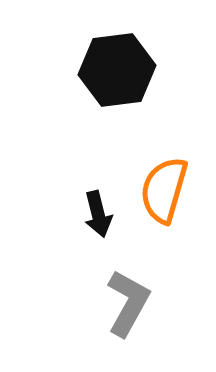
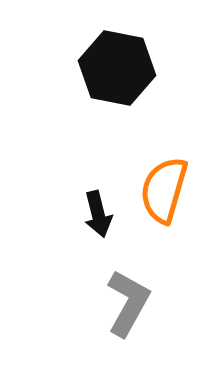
black hexagon: moved 2 px up; rotated 18 degrees clockwise
